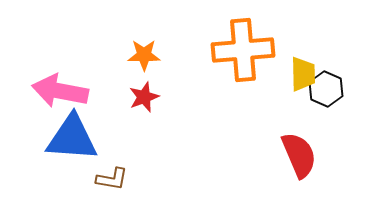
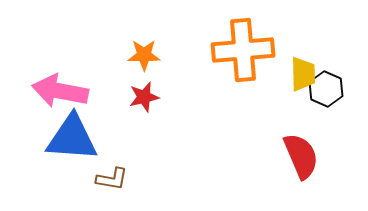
red star: rotated 8 degrees clockwise
red semicircle: moved 2 px right, 1 px down
